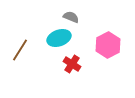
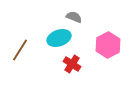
gray semicircle: moved 3 px right
